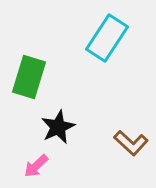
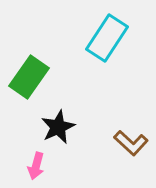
green rectangle: rotated 18 degrees clockwise
pink arrow: rotated 32 degrees counterclockwise
